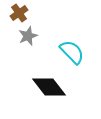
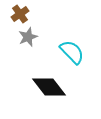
brown cross: moved 1 px right, 1 px down
gray star: moved 1 px down
